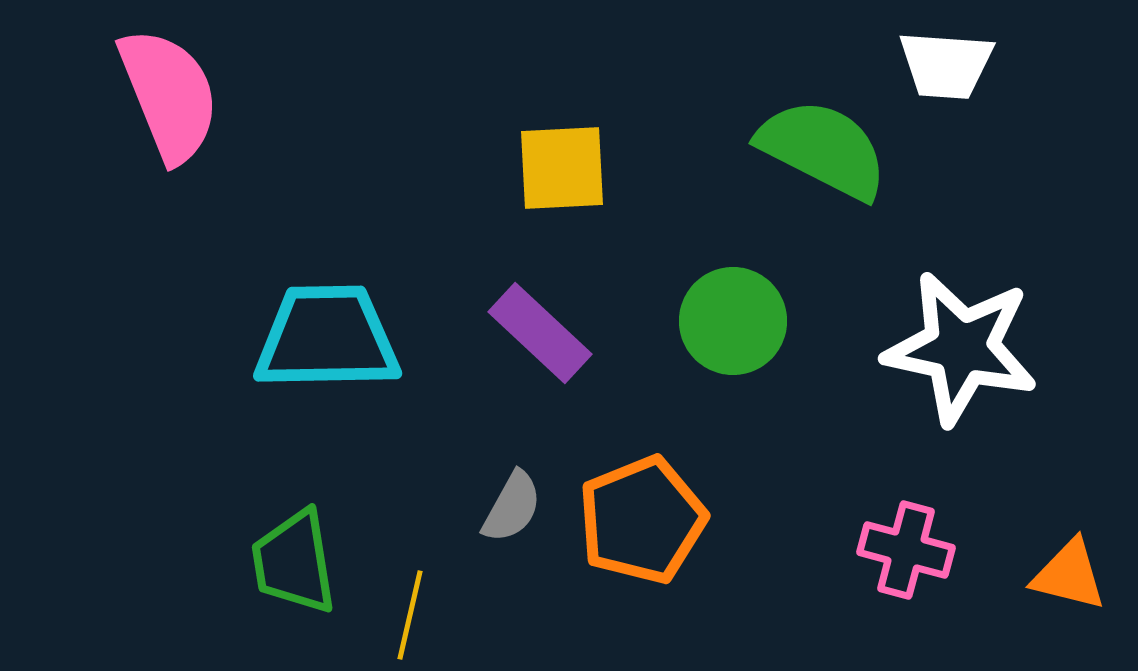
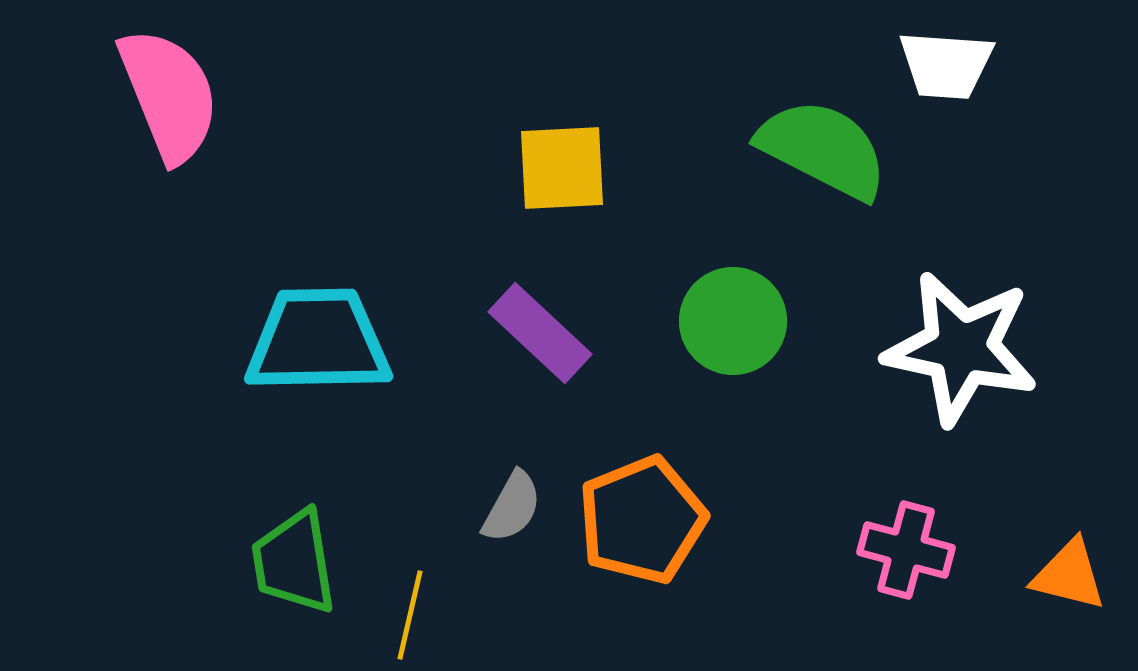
cyan trapezoid: moved 9 px left, 3 px down
